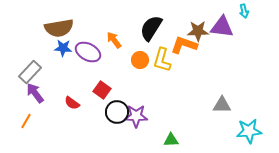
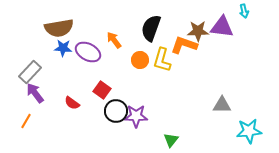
black semicircle: rotated 12 degrees counterclockwise
black circle: moved 1 px left, 1 px up
green triangle: rotated 49 degrees counterclockwise
